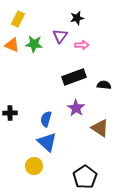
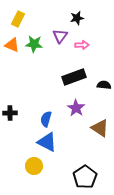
blue triangle: rotated 15 degrees counterclockwise
